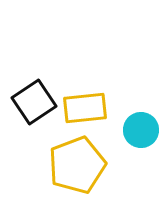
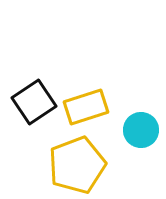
yellow rectangle: moved 1 px right, 1 px up; rotated 12 degrees counterclockwise
